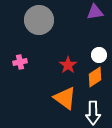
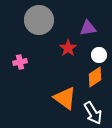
purple triangle: moved 7 px left, 16 px down
red star: moved 17 px up
white arrow: rotated 30 degrees counterclockwise
